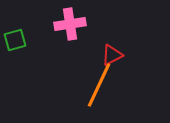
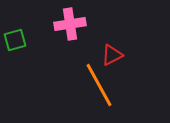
orange line: rotated 54 degrees counterclockwise
